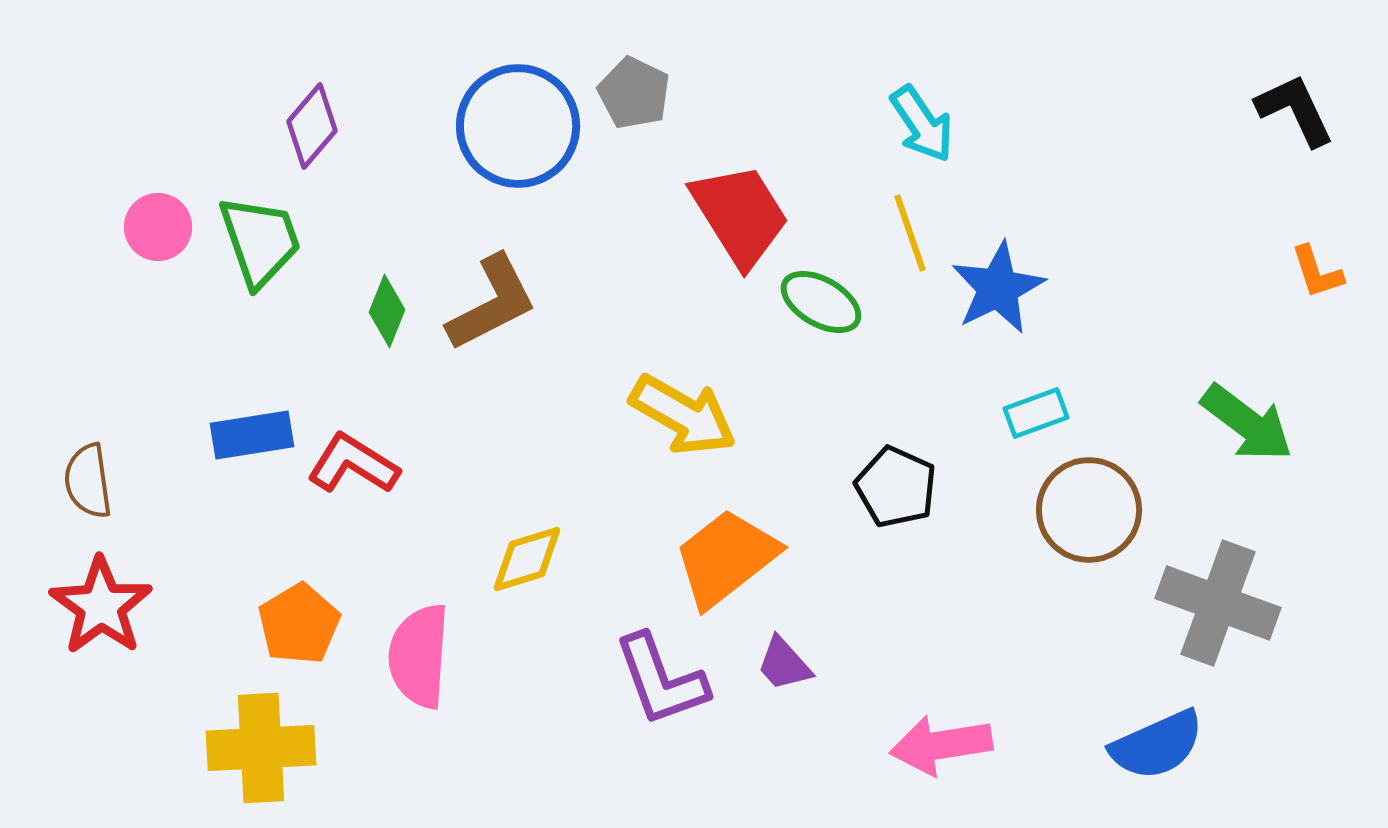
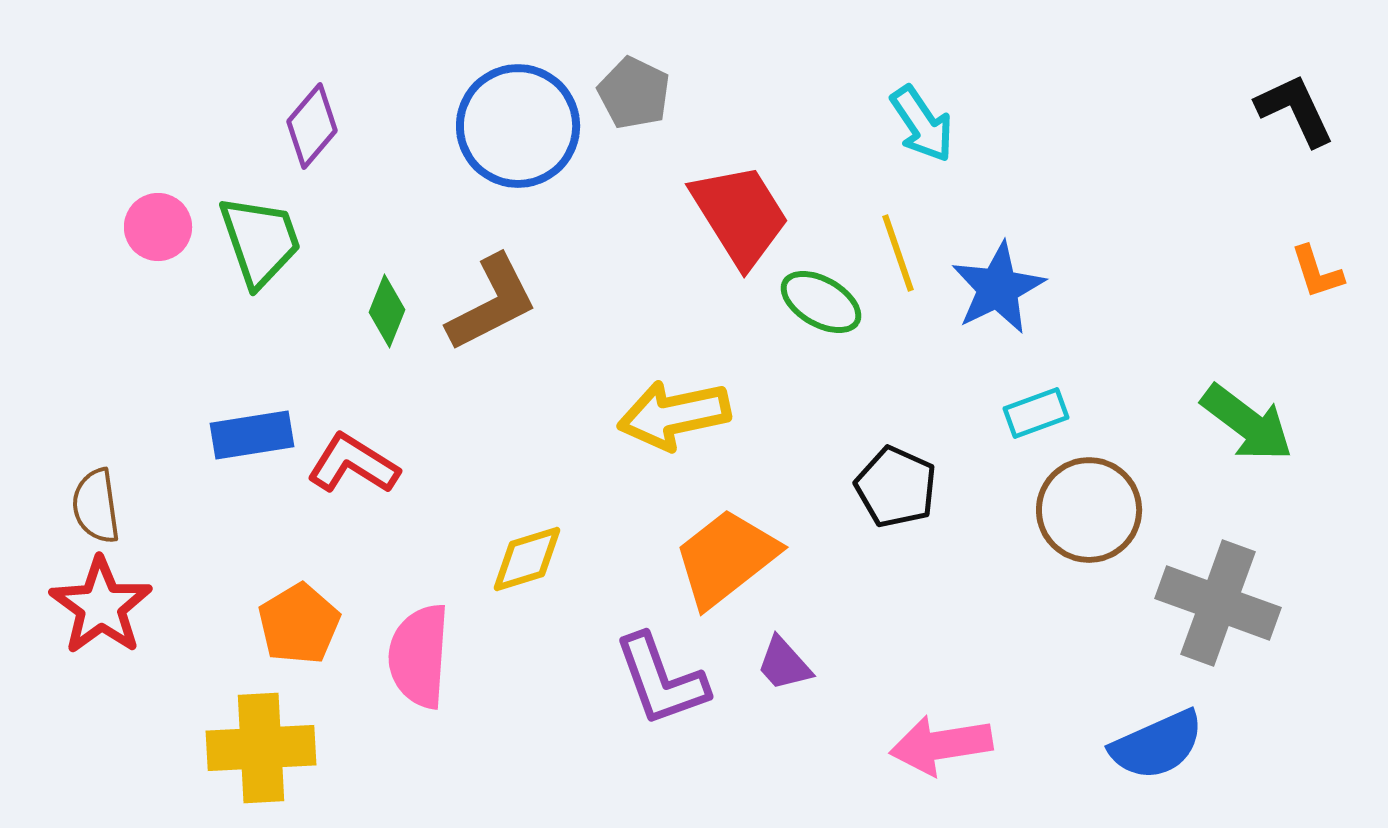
yellow line: moved 12 px left, 20 px down
yellow arrow: moved 9 px left; rotated 138 degrees clockwise
brown semicircle: moved 8 px right, 25 px down
